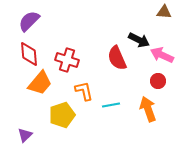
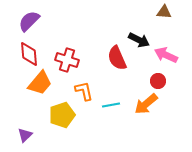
pink arrow: moved 4 px right
orange arrow: moved 2 px left, 5 px up; rotated 110 degrees counterclockwise
